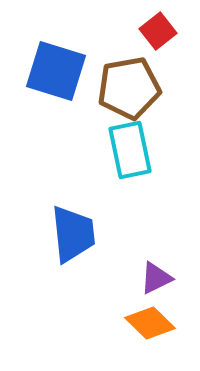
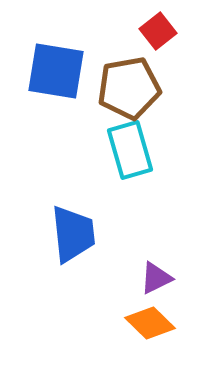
blue square: rotated 8 degrees counterclockwise
cyan rectangle: rotated 4 degrees counterclockwise
